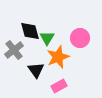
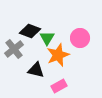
black diamond: rotated 55 degrees counterclockwise
gray cross: moved 1 px up
orange star: moved 2 px up
black triangle: rotated 42 degrees counterclockwise
